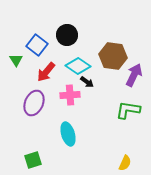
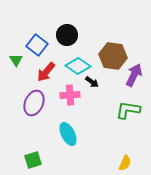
black arrow: moved 5 px right
cyan ellipse: rotated 10 degrees counterclockwise
